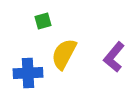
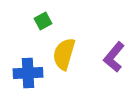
green square: rotated 12 degrees counterclockwise
yellow semicircle: rotated 12 degrees counterclockwise
